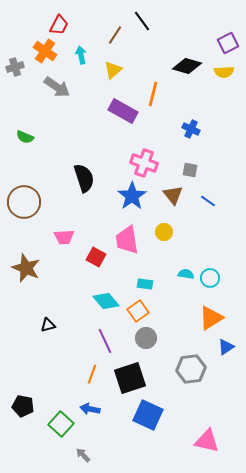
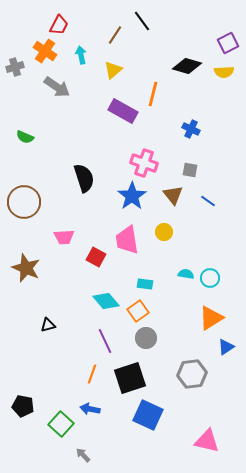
gray hexagon at (191, 369): moved 1 px right, 5 px down
